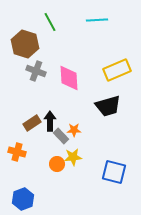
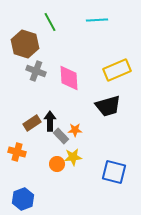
orange star: moved 1 px right
